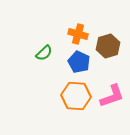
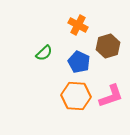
orange cross: moved 9 px up; rotated 12 degrees clockwise
pink L-shape: moved 1 px left
